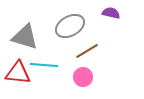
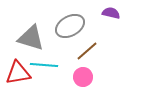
gray triangle: moved 6 px right, 1 px down
brown line: rotated 10 degrees counterclockwise
red triangle: rotated 16 degrees counterclockwise
